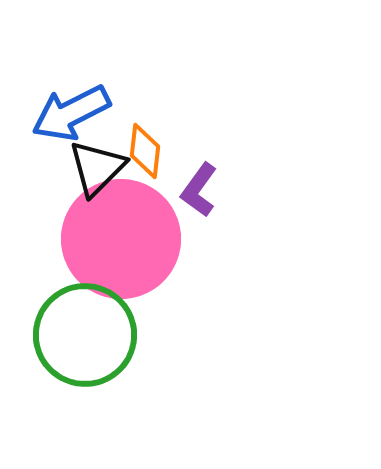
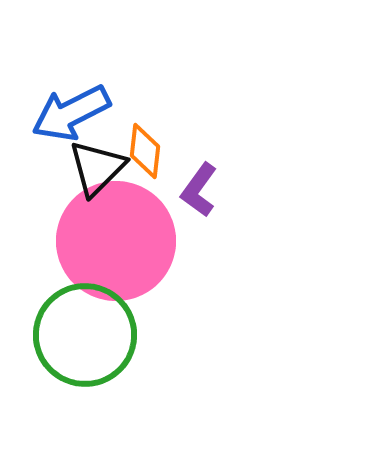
pink circle: moved 5 px left, 2 px down
